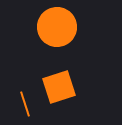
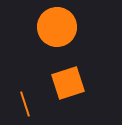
orange square: moved 9 px right, 4 px up
